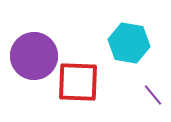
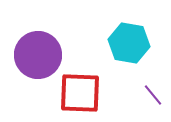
purple circle: moved 4 px right, 1 px up
red square: moved 2 px right, 11 px down
